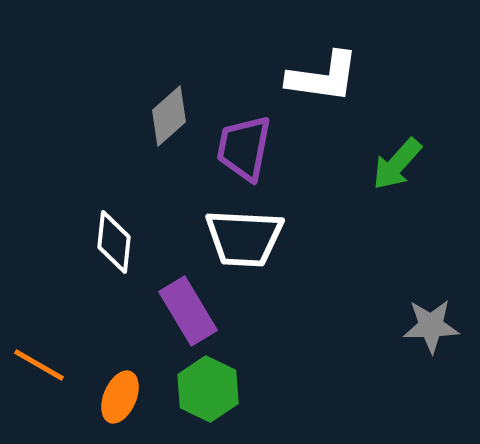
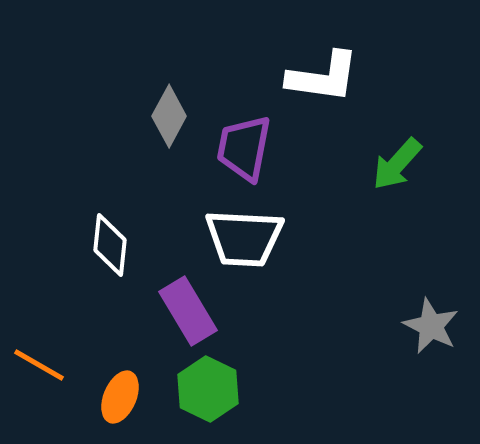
gray diamond: rotated 20 degrees counterclockwise
white diamond: moved 4 px left, 3 px down
gray star: rotated 28 degrees clockwise
